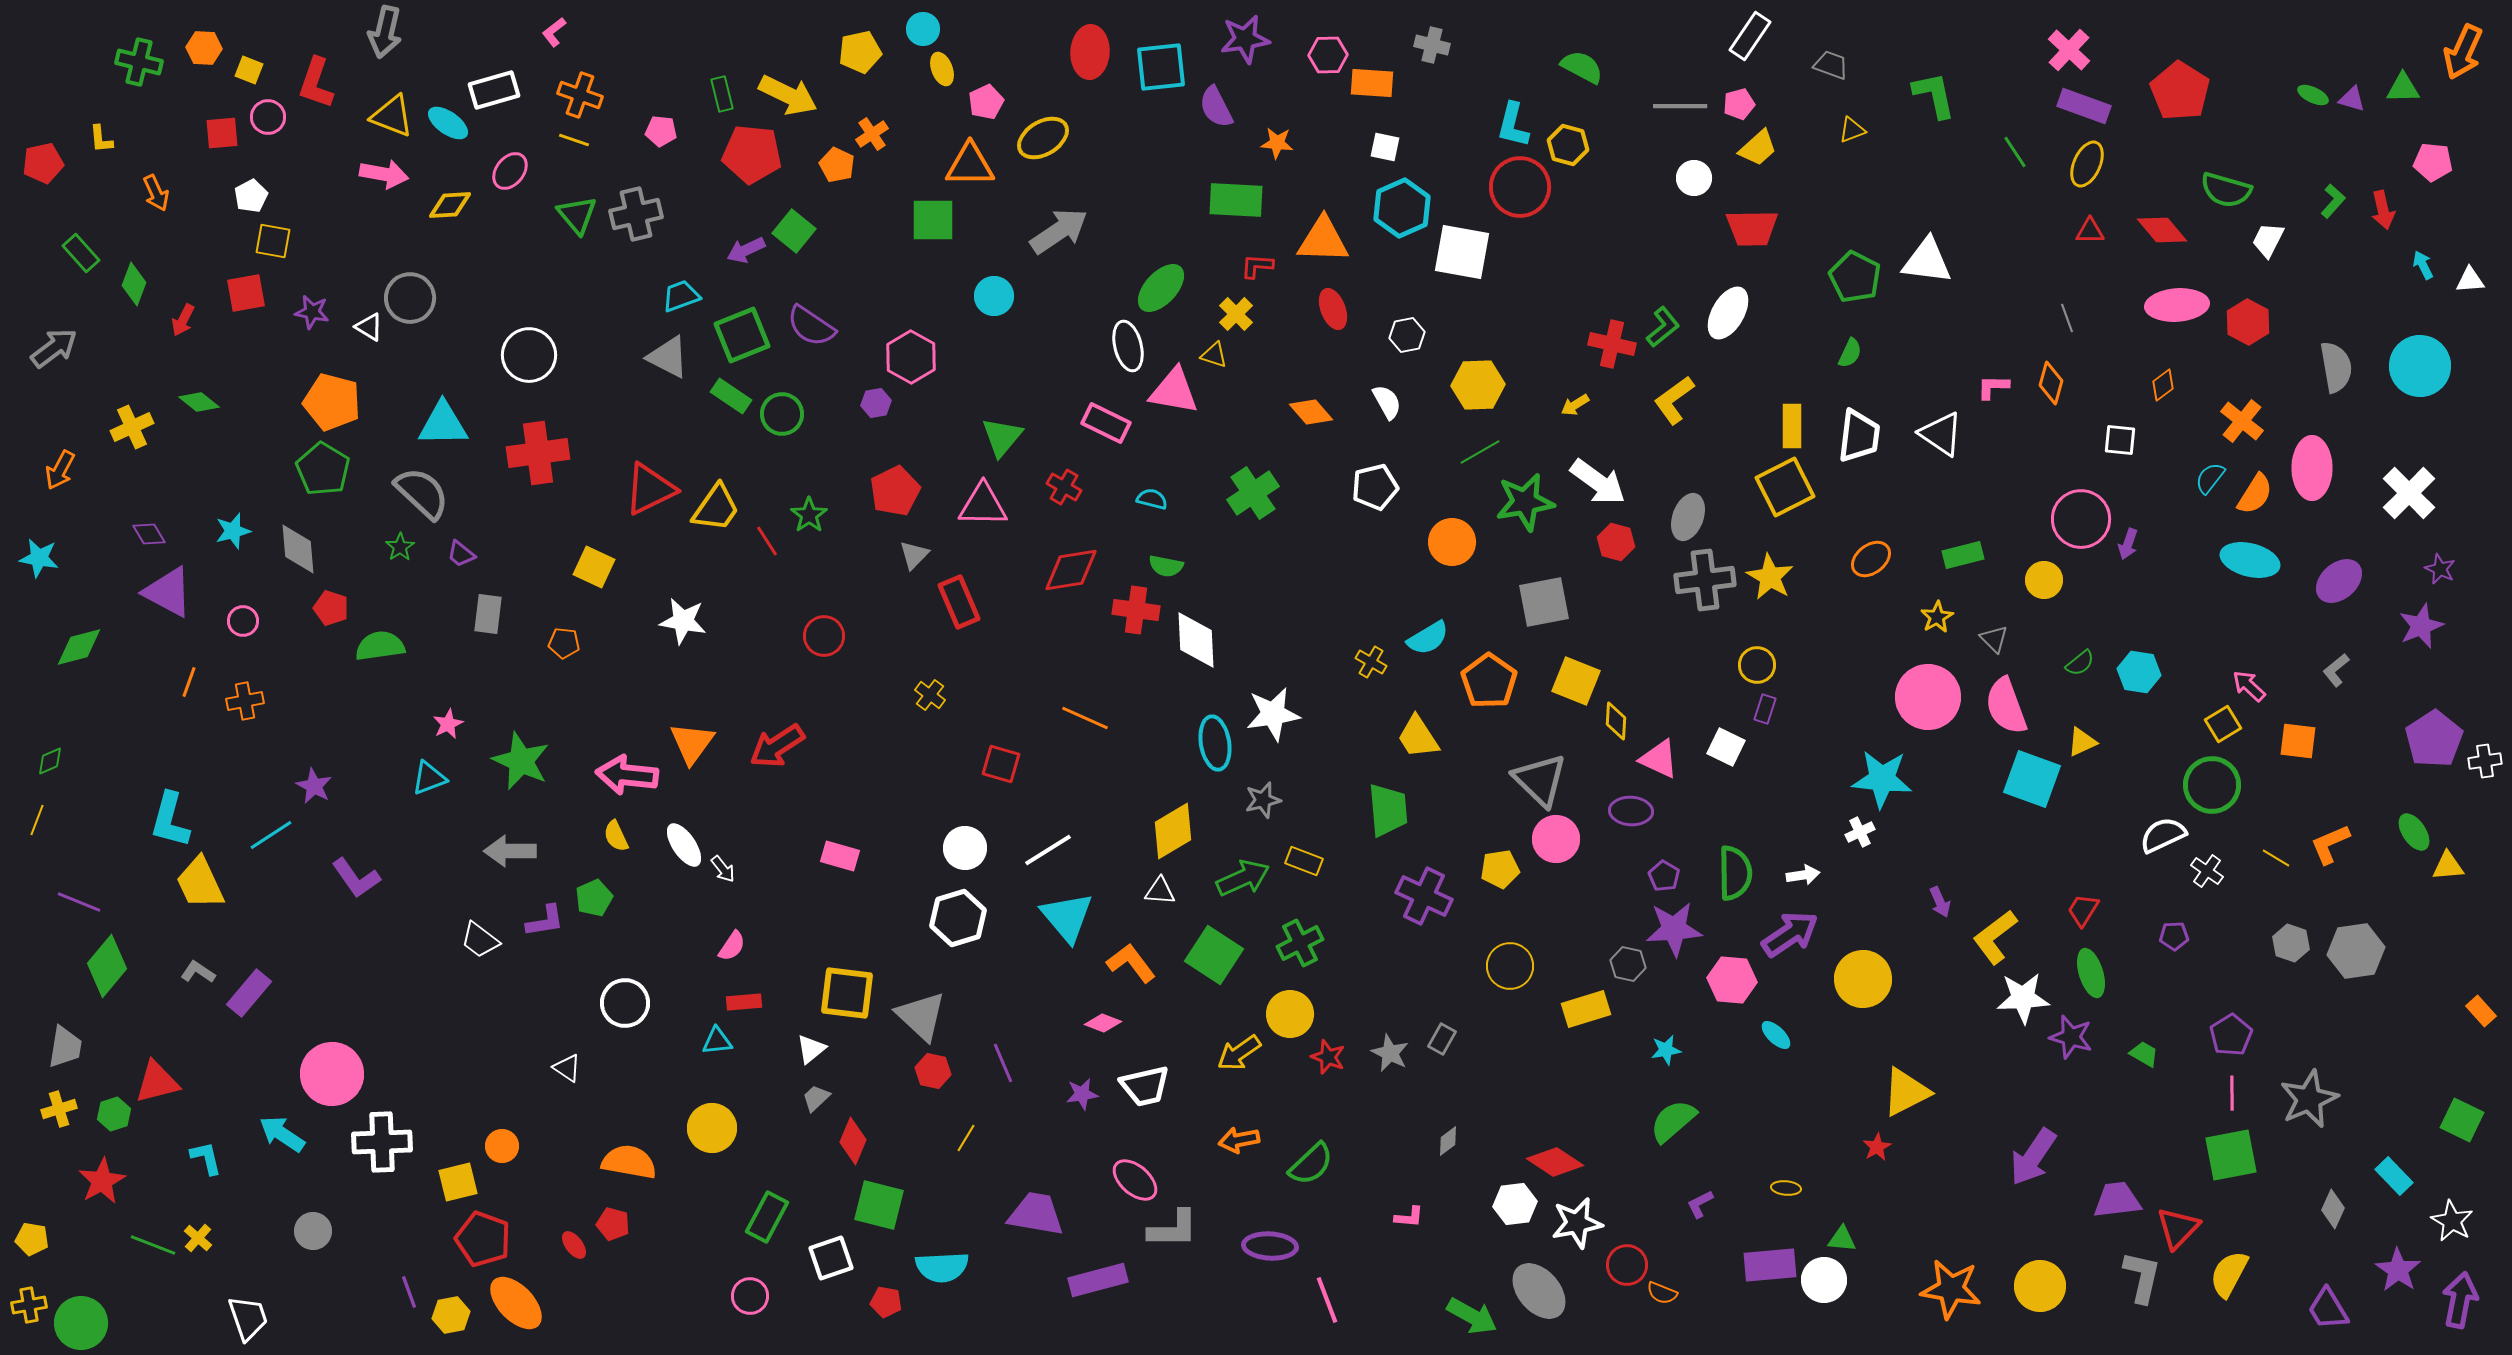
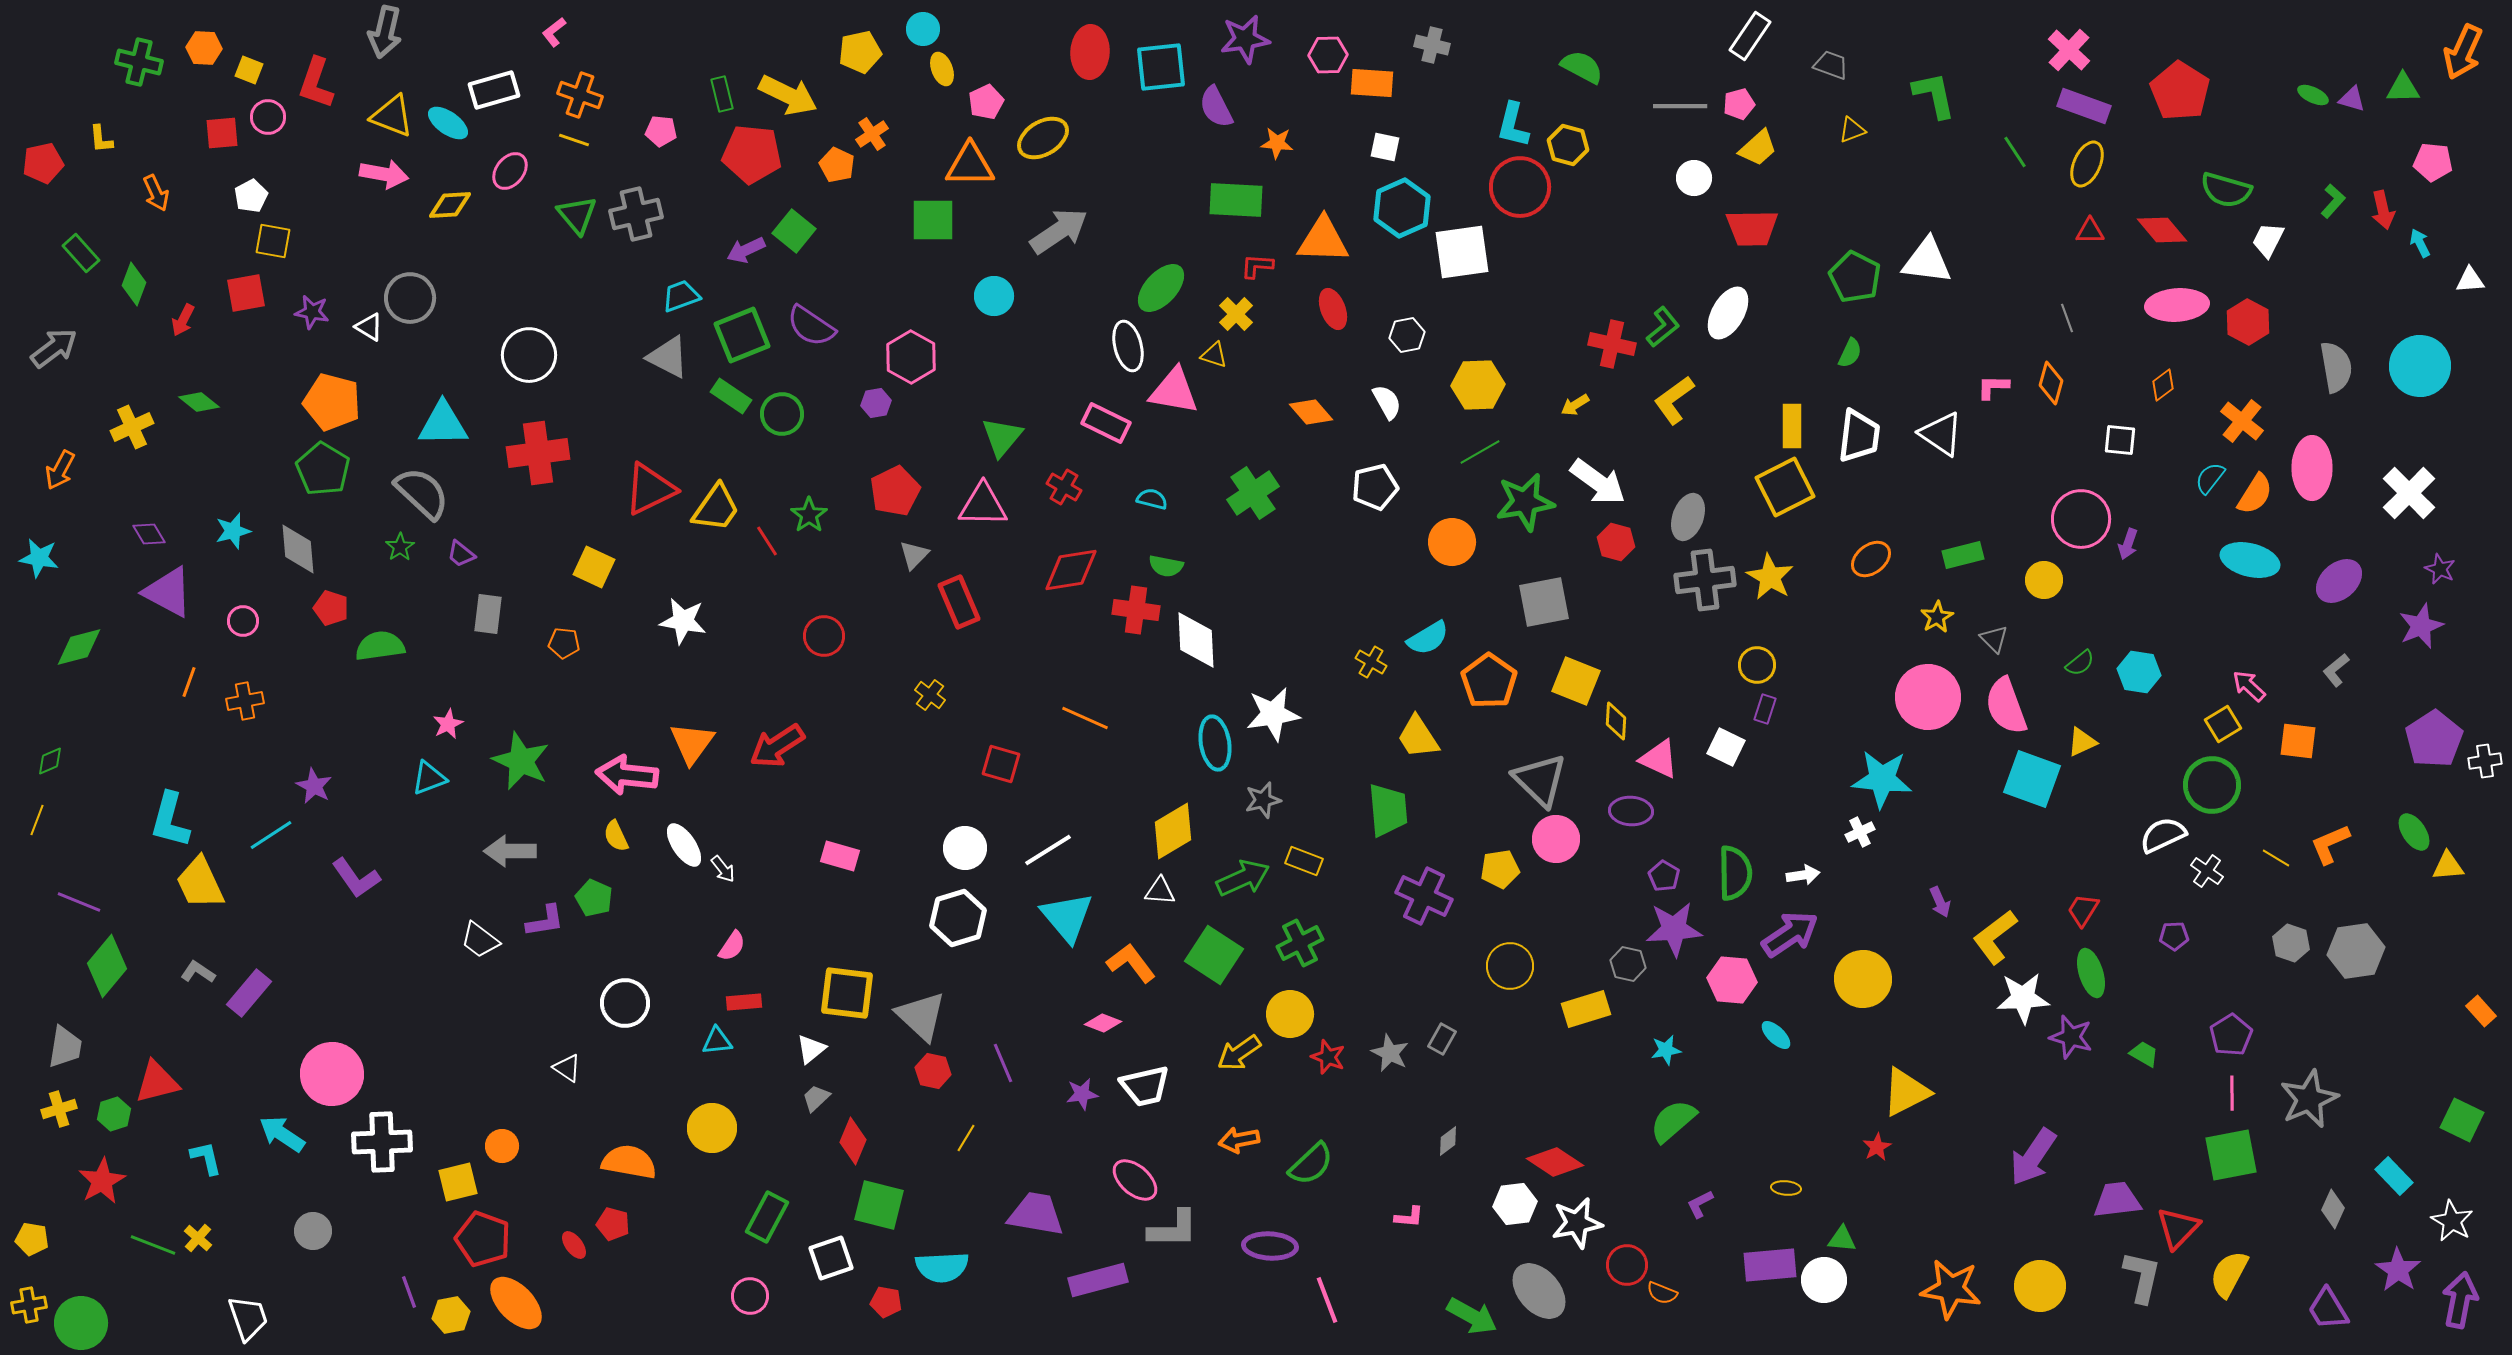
white square at (1462, 252): rotated 18 degrees counterclockwise
cyan arrow at (2423, 265): moved 3 px left, 22 px up
green pentagon at (594, 898): rotated 24 degrees counterclockwise
